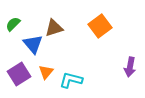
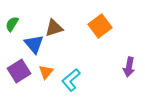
green semicircle: moved 1 px left; rotated 14 degrees counterclockwise
blue triangle: moved 1 px right
purple arrow: moved 1 px left
purple square: moved 3 px up
cyan L-shape: rotated 55 degrees counterclockwise
